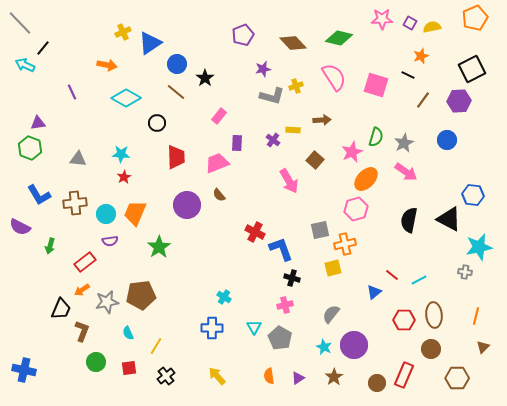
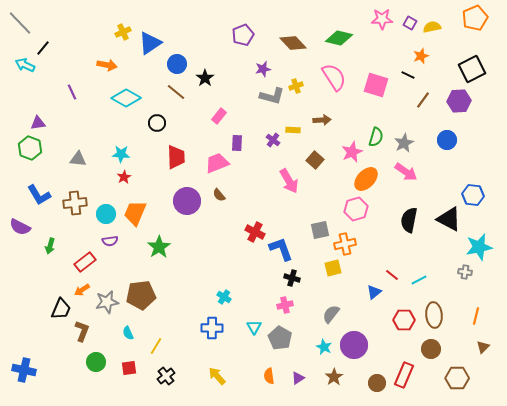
purple circle at (187, 205): moved 4 px up
